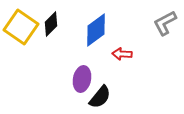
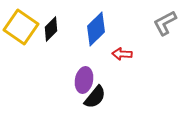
black diamond: moved 5 px down
blue diamond: moved 1 px up; rotated 8 degrees counterclockwise
purple ellipse: moved 2 px right, 1 px down
black semicircle: moved 5 px left
